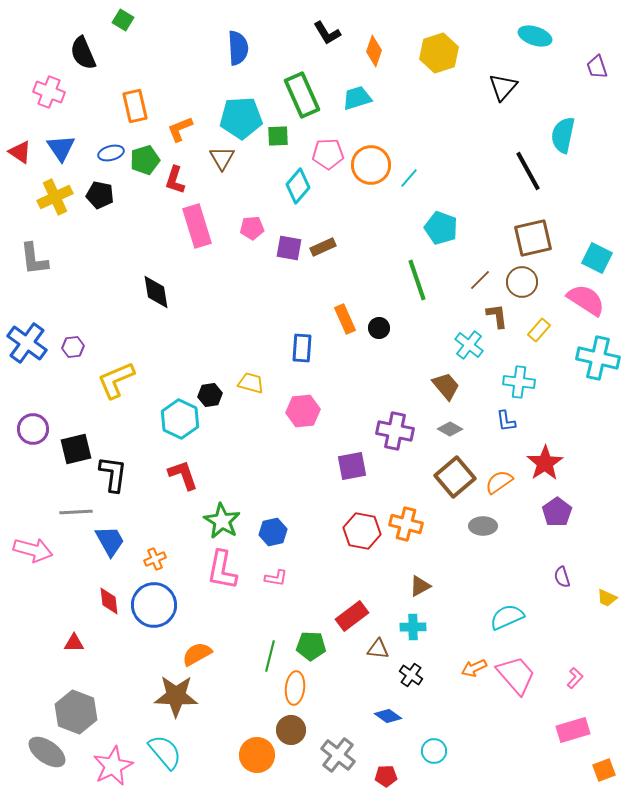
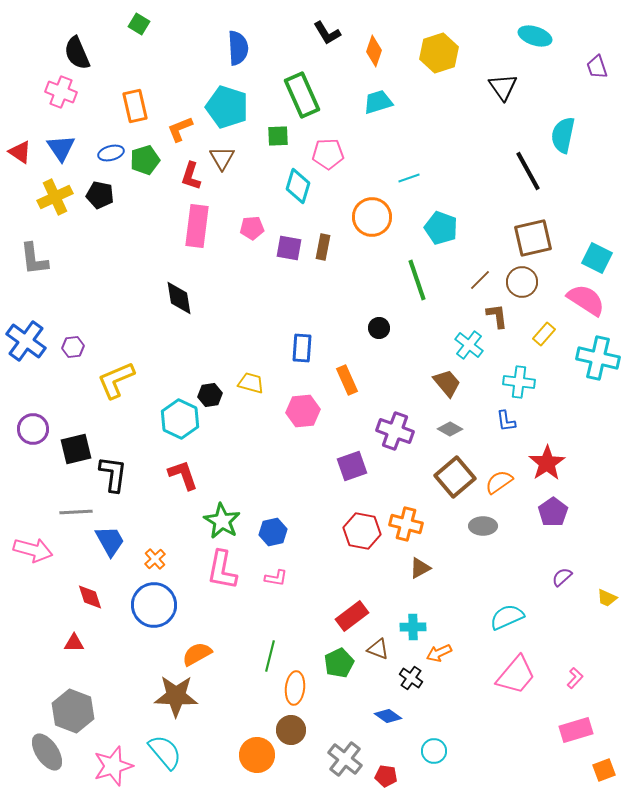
green square at (123, 20): moved 16 px right, 4 px down
black semicircle at (83, 53): moved 6 px left
black triangle at (503, 87): rotated 16 degrees counterclockwise
pink cross at (49, 92): moved 12 px right
cyan trapezoid at (357, 98): moved 21 px right, 4 px down
cyan pentagon at (241, 118): moved 14 px left, 11 px up; rotated 21 degrees clockwise
orange circle at (371, 165): moved 1 px right, 52 px down
cyan line at (409, 178): rotated 30 degrees clockwise
red L-shape at (175, 180): moved 16 px right, 4 px up
cyan diamond at (298, 186): rotated 24 degrees counterclockwise
pink rectangle at (197, 226): rotated 24 degrees clockwise
brown rectangle at (323, 247): rotated 55 degrees counterclockwise
black diamond at (156, 292): moved 23 px right, 6 px down
orange rectangle at (345, 319): moved 2 px right, 61 px down
yellow rectangle at (539, 330): moved 5 px right, 4 px down
blue cross at (27, 343): moved 1 px left, 2 px up
brown trapezoid at (446, 386): moved 1 px right, 3 px up
purple cross at (395, 431): rotated 9 degrees clockwise
red star at (545, 463): moved 2 px right
purple square at (352, 466): rotated 8 degrees counterclockwise
purple pentagon at (557, 512): moved 4 px left
orange cross at (155, 559): rotated 20 degrees counterclockwise
purple semicircle at (562, 577): rotated 65 degrees clockwise
brown triangle at (420, 586): moved 18 px up
red diamond at (109, 601): moved 19 px left, 4 px up; rotated 12 degrees counterclockwise
green pentagon at (311, 646): moved 28 px right, 17 px down; rotated 28 degrees counterclockwise
brown triangle at (378, 649): rotated 15 degrees clockwise
orange arrow at (474, 668): moved 35 px left, 15 px up
black cross at (411, 675): moved 3 px down
pink trapezoid at (516, 675): rotated 81 degrees clockwise
gray hexagon at (76, 712): moved 3 px left, 1 px up
pink rectangle at (573, 730): moved 3 px right
gray ellipse at (47, 752): rotated 21 degrees clockwise
gray cross at (338, 755): moved 7 px right, 4 px down
pink star at (113, 766): rotated 9 degrees clockwise
red pentagon at (386, 776): rotated 10 degrees clockwise
